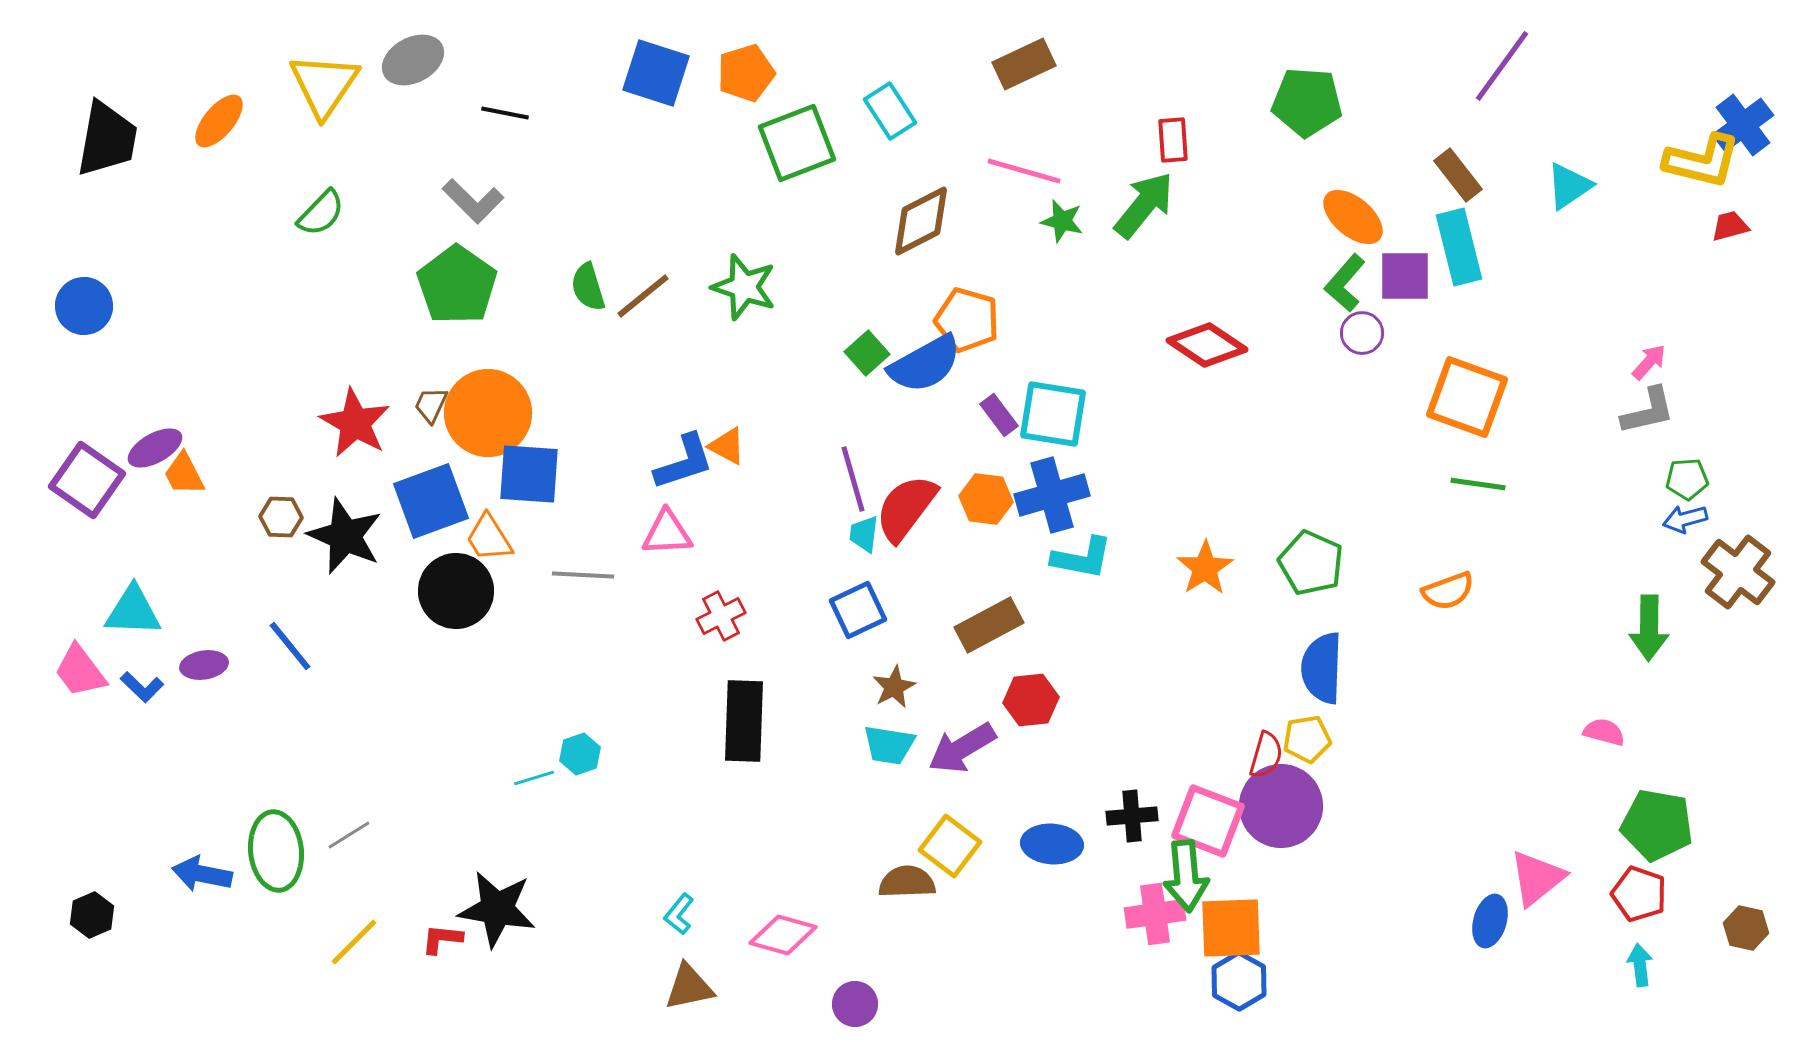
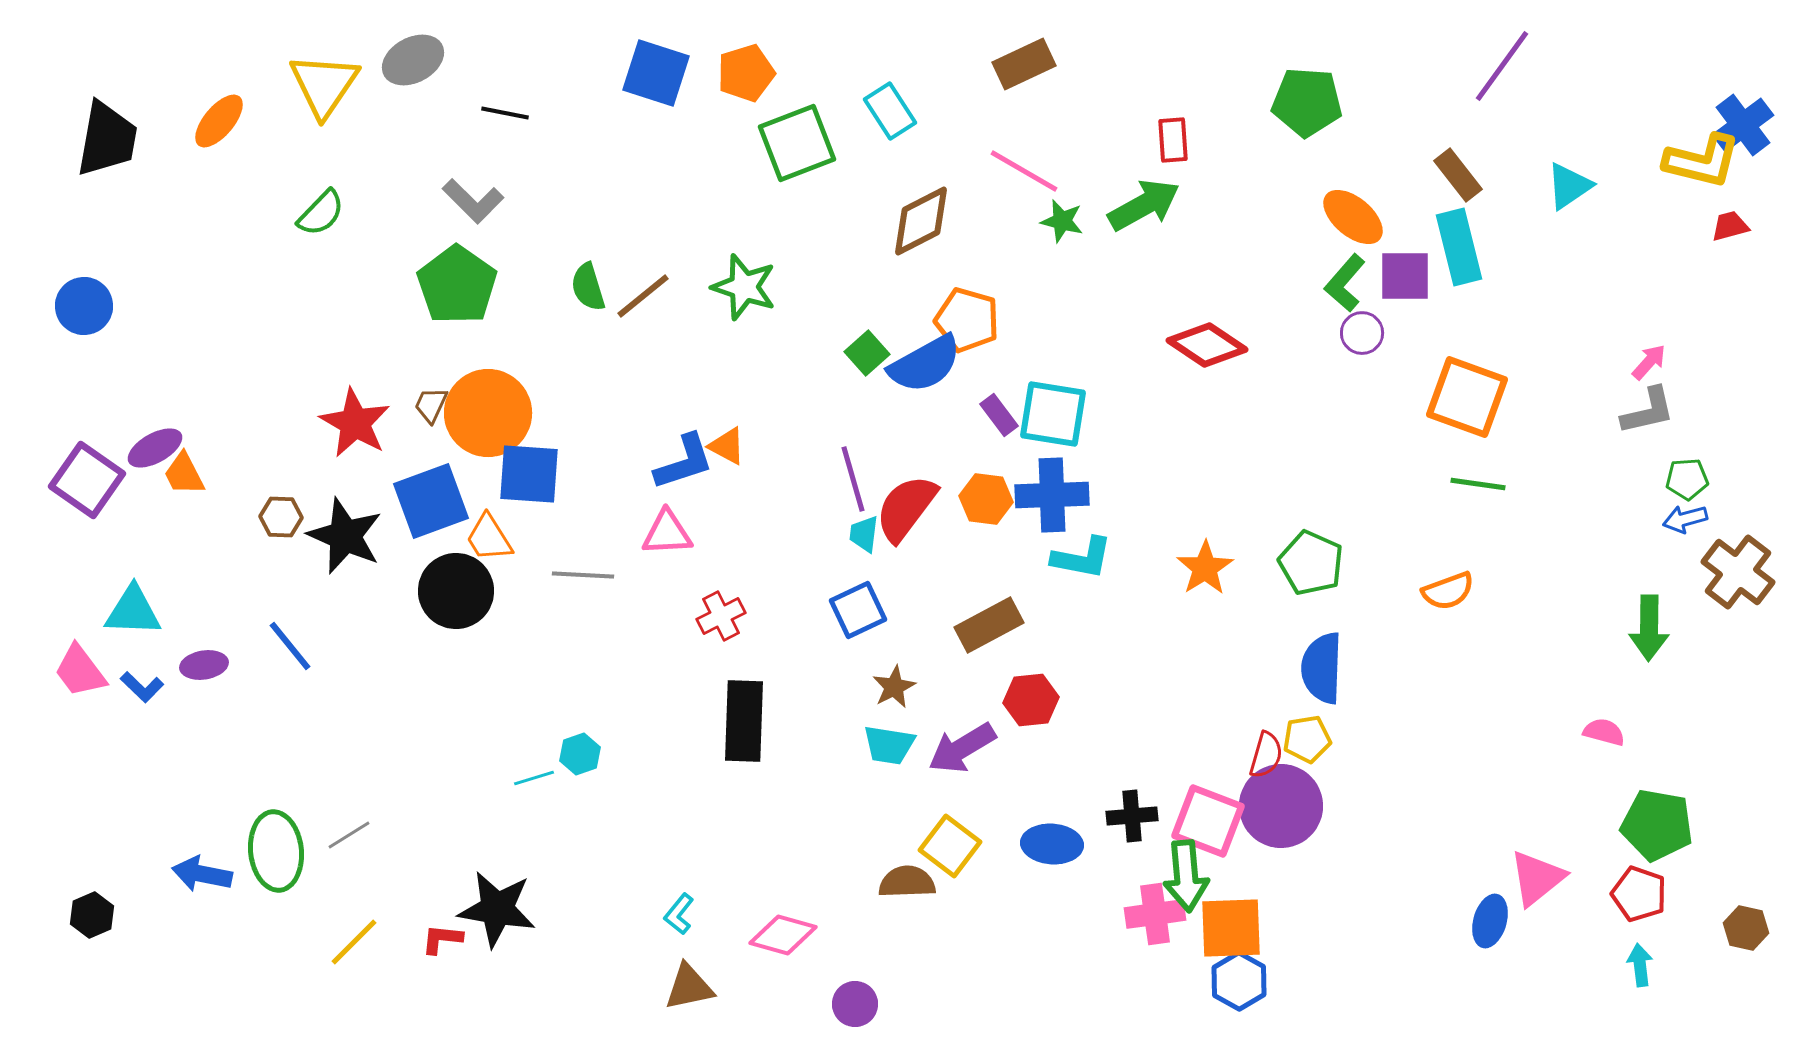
pink line at (1024, 171): rotated 14 degrees clockwise
green arrow at (1144, 205): rotated 22 degrees clockwise
blue cross at (1052, 495): rotated 14 degrees clockwise
